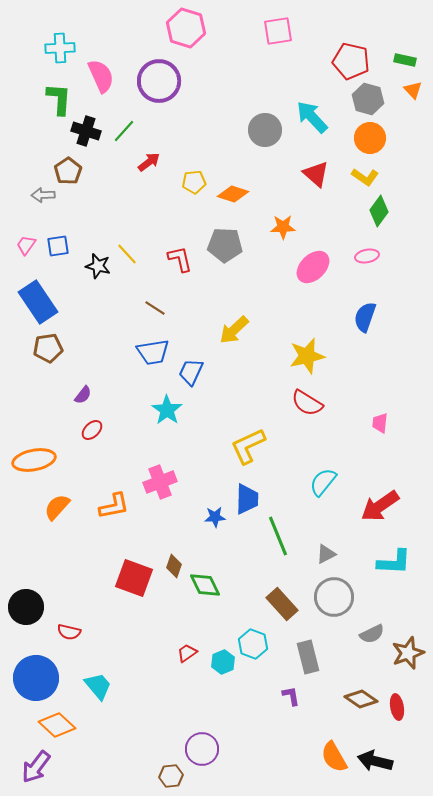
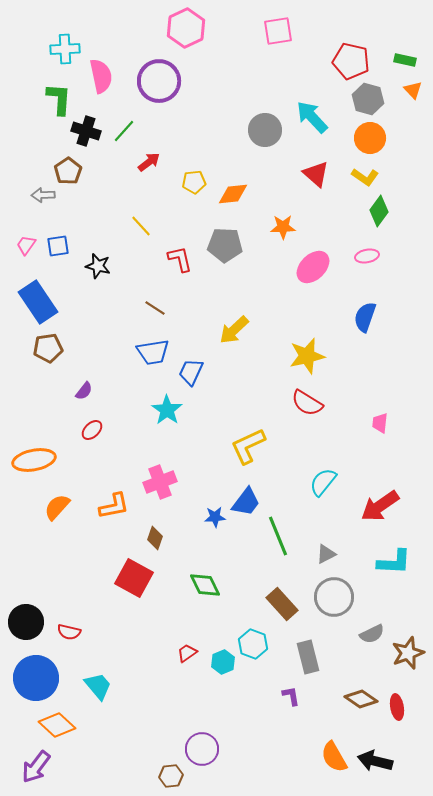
pink hexagon at (186, 28): rotated 18 degrees clockwise
cyan cross at (60, 48): moved 5 px right, 1 px down
pink semicircle at (101, 76): rotated 12 degrees clockwise
orange diamond at (233, 194): rotated 24 degrees counterclockwise
yellow line at (127, 254): moved 14 px right, 28 px up
purple semicircle at (83, 395): moved 1 px right, 4 px up
blue trapezoid at (247, 499): moved 1 px left, 3 px down; rotated 36 degrees clockwise
brown diamond at (174, 566): moved 19 px left, 28 px up
red square at (134, 578): rotated 9 degrees clockwise
black circle at (26, 607): moved 15 px down
